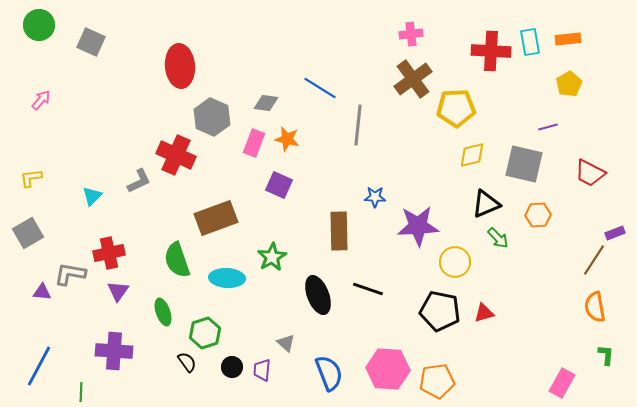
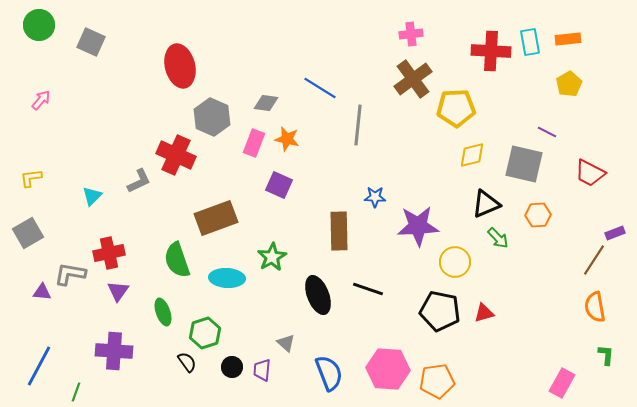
red ellipse at (180, 66): rotated 9 degrees counterclockwise
purple line at (548, 127): moved 1 px left, 5 px down; rotated 42 degrees clockwise
green line at (81, 392): moved 5 px left; rotated 18 degrees clockwise
